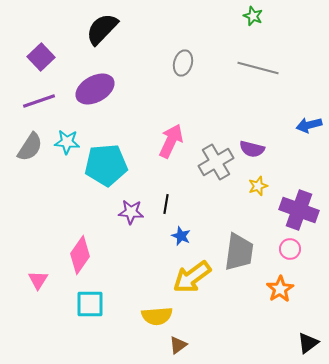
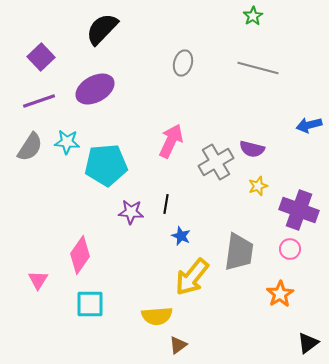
green star: rotated 18 degrees clockwise
yellow arrow: rotated 15 degrees counterclockwise
orange star: moved 5 px down
